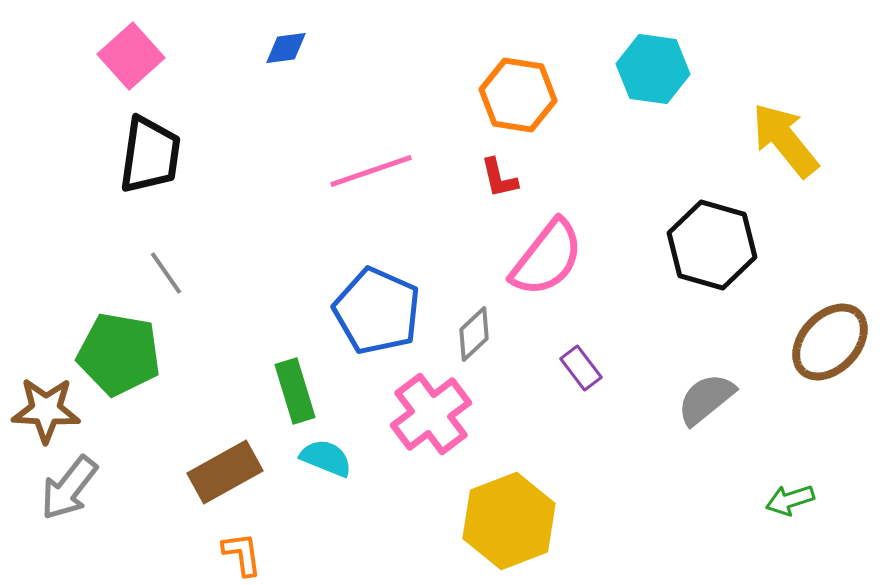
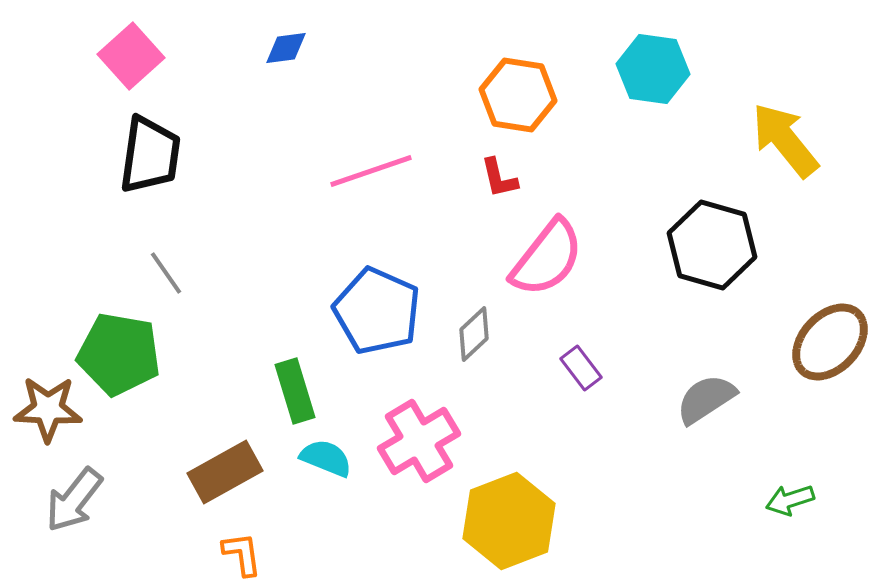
gray semicircle: rotated 6 degrees clockwise
brown star: moved 2 px right, 1 px up
pink cross: moved 12 px left, 27 px down; rotated 6 degrees clockwise
gray arrow: moved 5 px right, 12 px down
